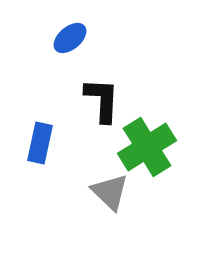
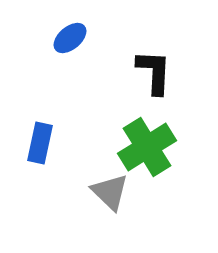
black L-shape: moved 52 px right, 28 px up
